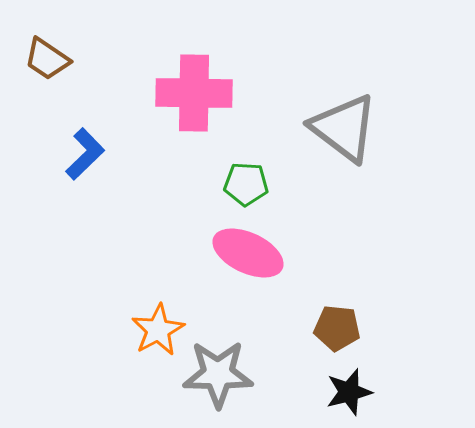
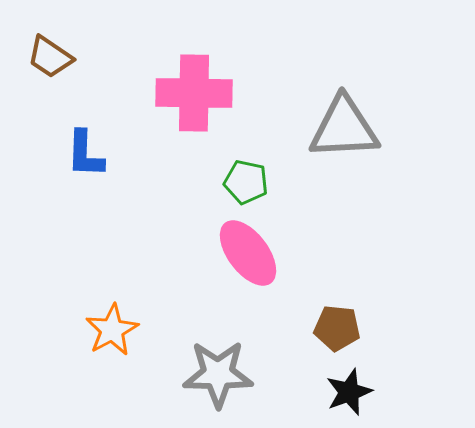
brown trapezoid: moved 3 px right, 2 px up
gray triangle: rotated 40 degrees counterclockwise
blue L-shape: rotated 136 degrees clockwise
green pentagon: moved 2 px up; rotated 9 degrees clockwise
pink ellipse: rotated 28 degrees clockwise
orange star: moved 46 px left
black star: rotated 6 degrees counterclockwise
